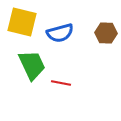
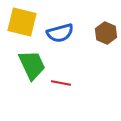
brown hexagon: rotated 20 degrees clockwise
